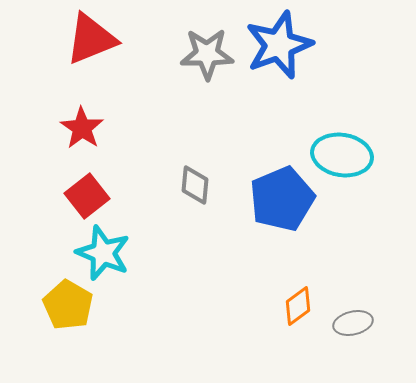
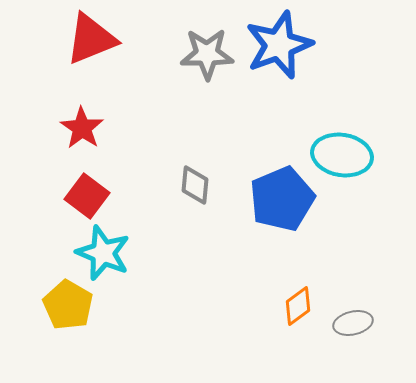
red square: rotated 15 degrees counterclockwise
